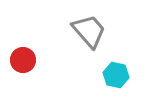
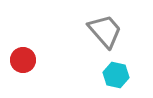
gray trapezoid: moved 16 px right
